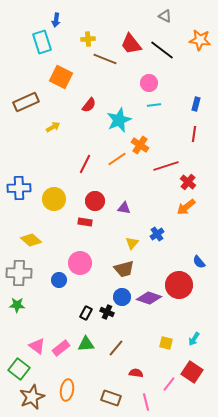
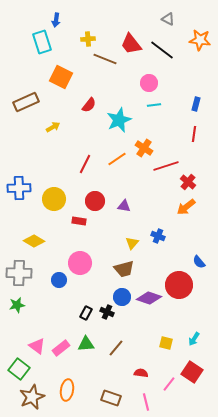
gray triangle at (165, 16): moved 3 px right, 3 px down
orange cross at (140, 145): moved 4 px right, 3 px down
purple triangle at (124, 208): moved 2 px up
red rectangle at (85, 222): moved 6 px left, 1 px up
blue cross at (157, 234): moved 1 px right, 2 px down; rotated 32 degrees counterclockwise
yellow diamond at (31, 240): moved 3 px right, 1 px down; rotated 10 degrees counterclockwise
green star at (17, 305): rotated 14 degrees counterclockwise
red semicircle at (136, 373): moved 5 px right
